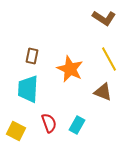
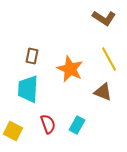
red semicircle: moved 1 px left, 1 px down
yellow square: moved 3 px left
